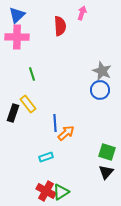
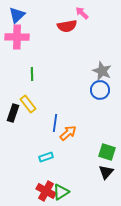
pink arrow: rotated 64 degrees counterclockwise
red semicircle: moved 7 px right; rotated 84 degrees clockwise
green line: rotated 16 degrees clockwise
blue line: rotated 12 degrees clockwise
orange arrow: moved 2 px right
